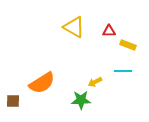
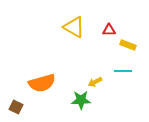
red triangle: moved 1 px up
orange semicircle: rotated 16 degrees clockwise
brown square: moved 3 px right, 6 px down; rotated 24 degrees clockwise
